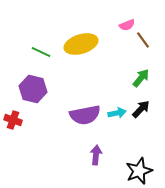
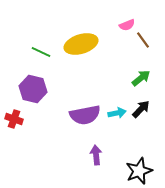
green arrow: rotated 12 degrees clockwise
red cross: moved 1 px right, 1 px up
purple arrow: rotated 12 degrees counterclockwise
